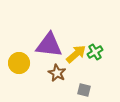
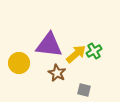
green cross: moved 1 px left, 1 px up
